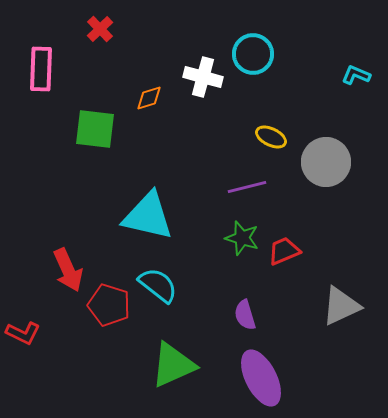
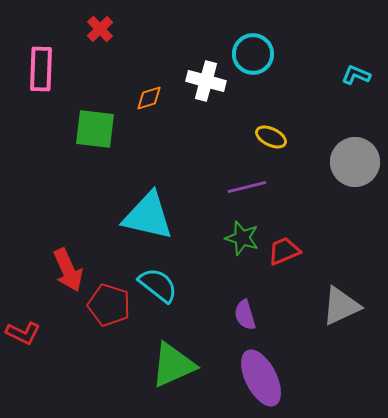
white cross: moved 3 px right, 4 px down
gray circle: moved 29 px right
